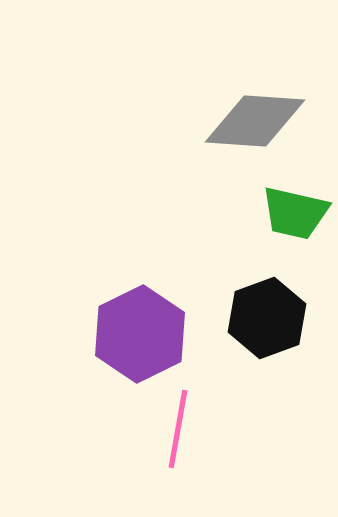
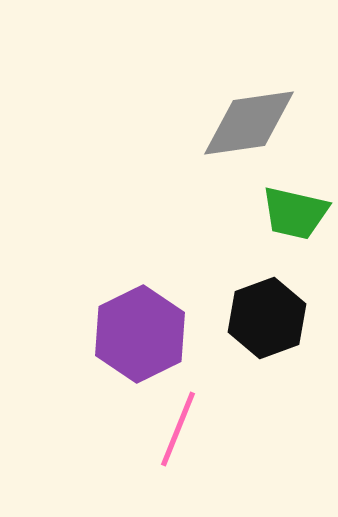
gray diamond: moved 6 px left, 2 px down; rotated 12 degrees counterclockwise
pink line: rotated 12 degrees clockwise
